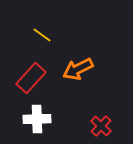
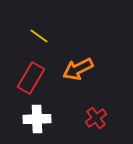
yellow line: moved 3 px left, 1 px down
red rectangle: rotated 12 degrees counterclockwise
red cross: moved 5 px left, 8 px up; rotated 10 degrees clockwise
